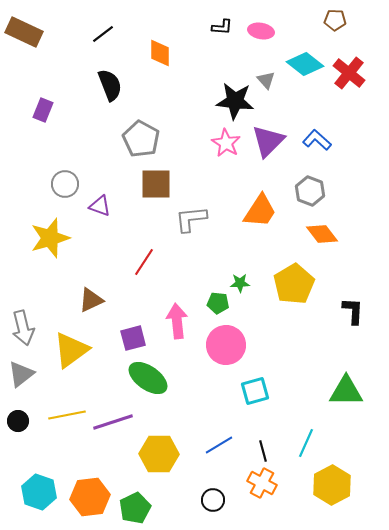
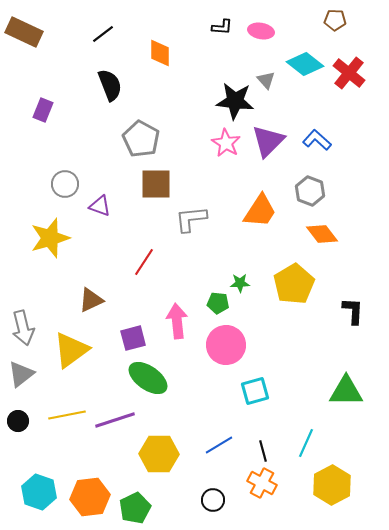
purple line at (113, 422): moved 2 px right, 2 px up
